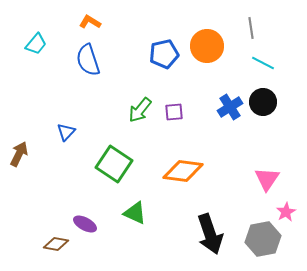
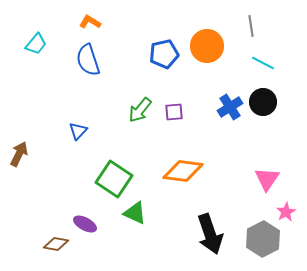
gray line: moved 2 px up
blue triangle: moved 12 px right, 1 px up
green square: moved 15 px down
gray hexagon: rotated 16 degrees counterclockwise
